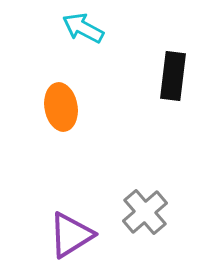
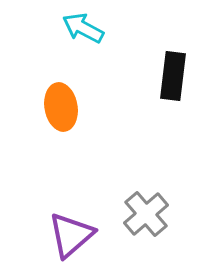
gray cross: moved 1 px right, 2 px down
purple triangle: rotated 9 degrees counterclockwise
